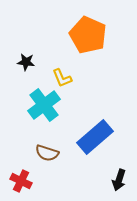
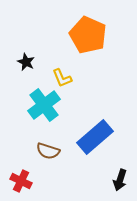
black star: rotated 18 degrees clockwise
brown semicircle: moved 1 px right, 2 px up
black arrow: moved 1 px right
